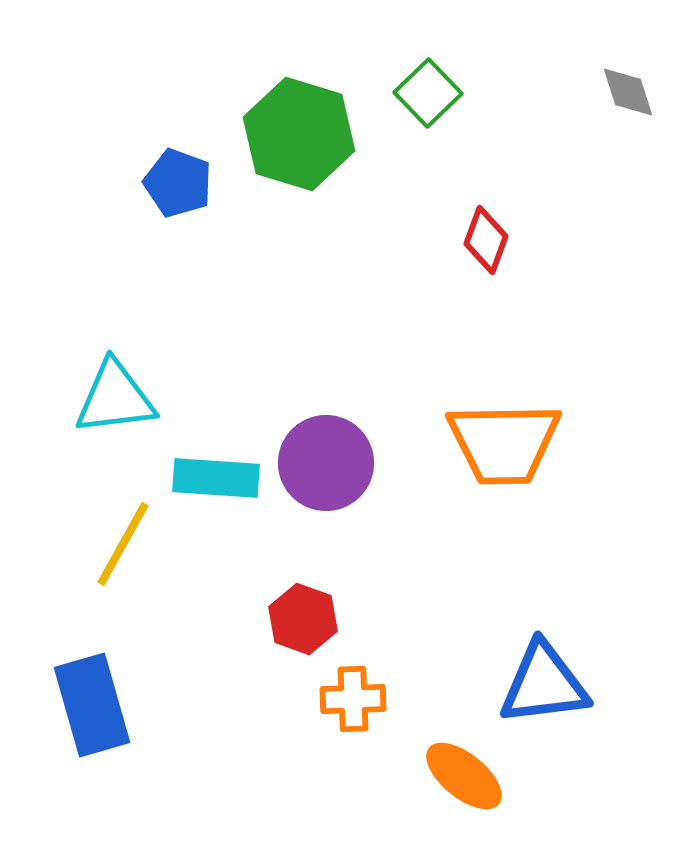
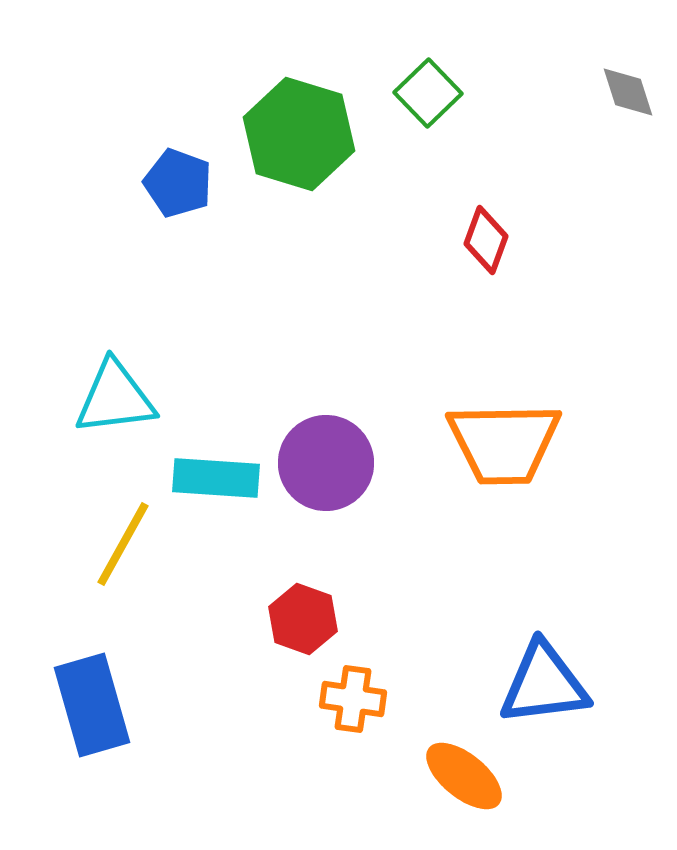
orange cross: rotated 10 degrees clockwise
